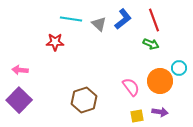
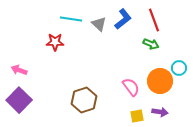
pink arrow: moved 1 px left; rotated 14 degrees clockwise
